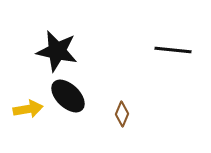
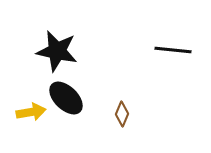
black ellipse: moved 2 px left, 2 px down
yellow arrow: moved 3 px right, 3 px down
